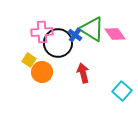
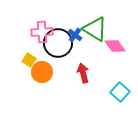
green triangle: moved 3 px right
pink diamond: moved 12 px down
cyan square: moved 2 px left, 1 px down
